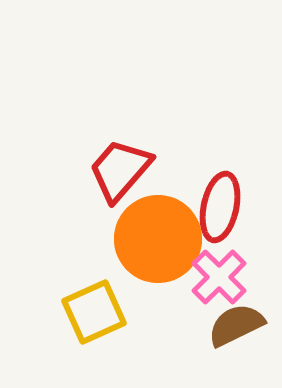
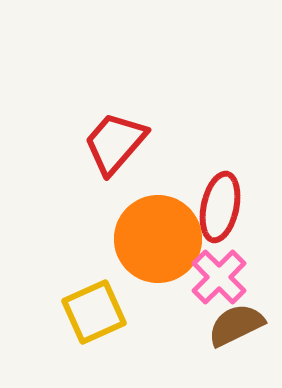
red trapezoid: moved 5 px left, 27 px up
